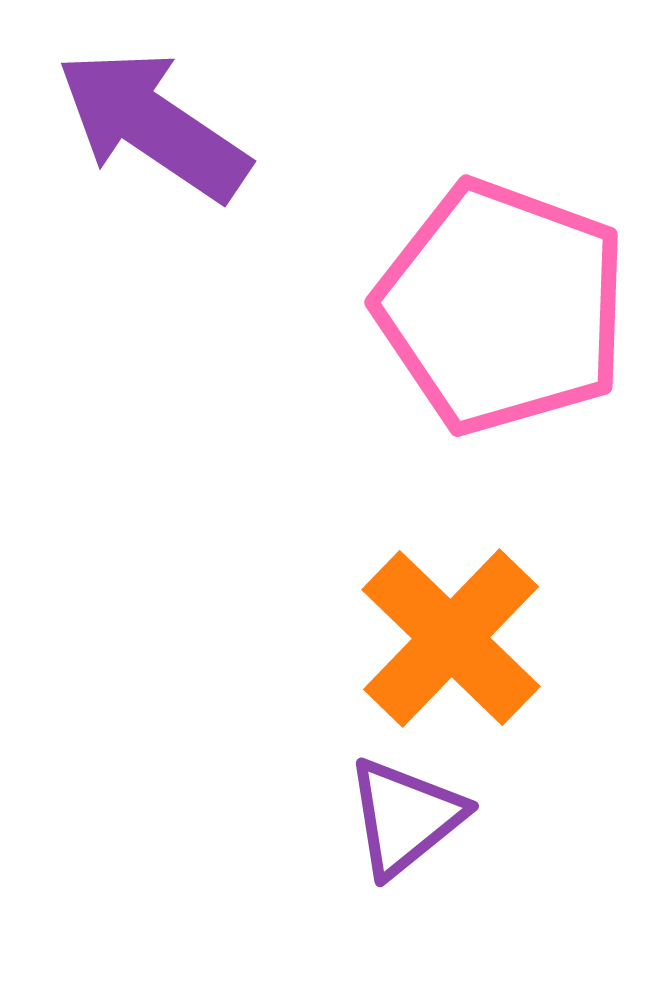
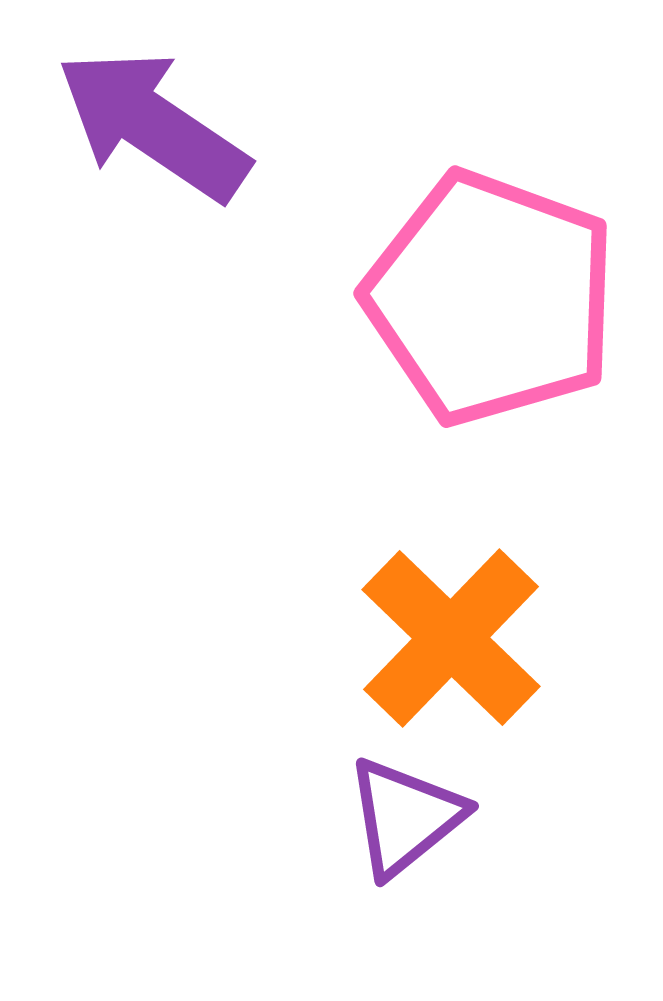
pink pentagon: moved 11 px left, 9 px up
